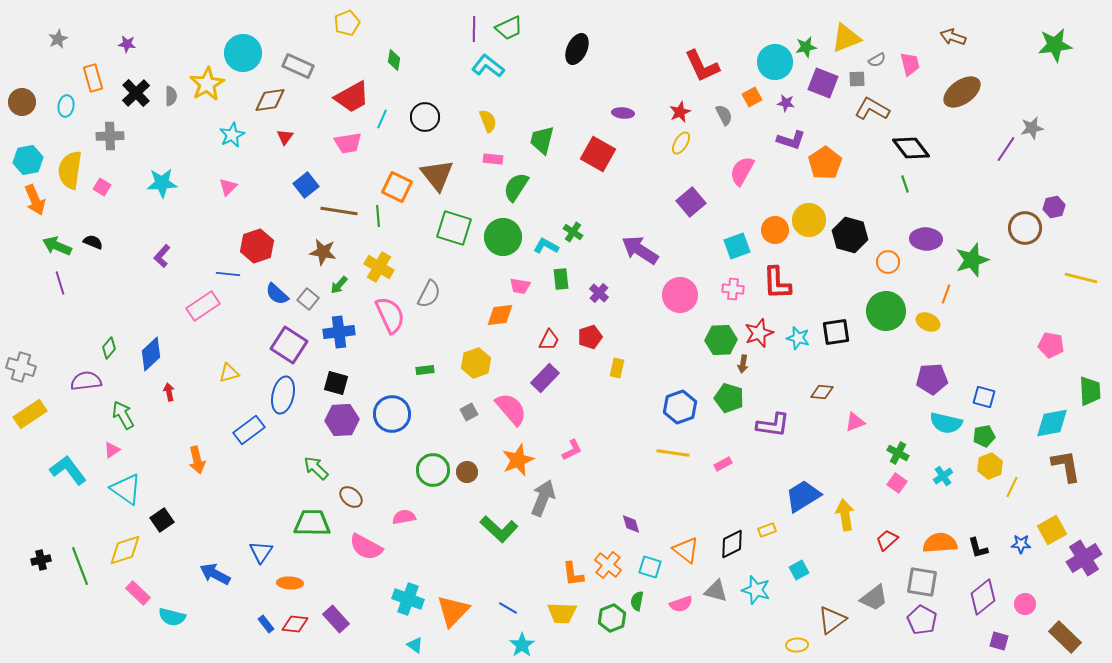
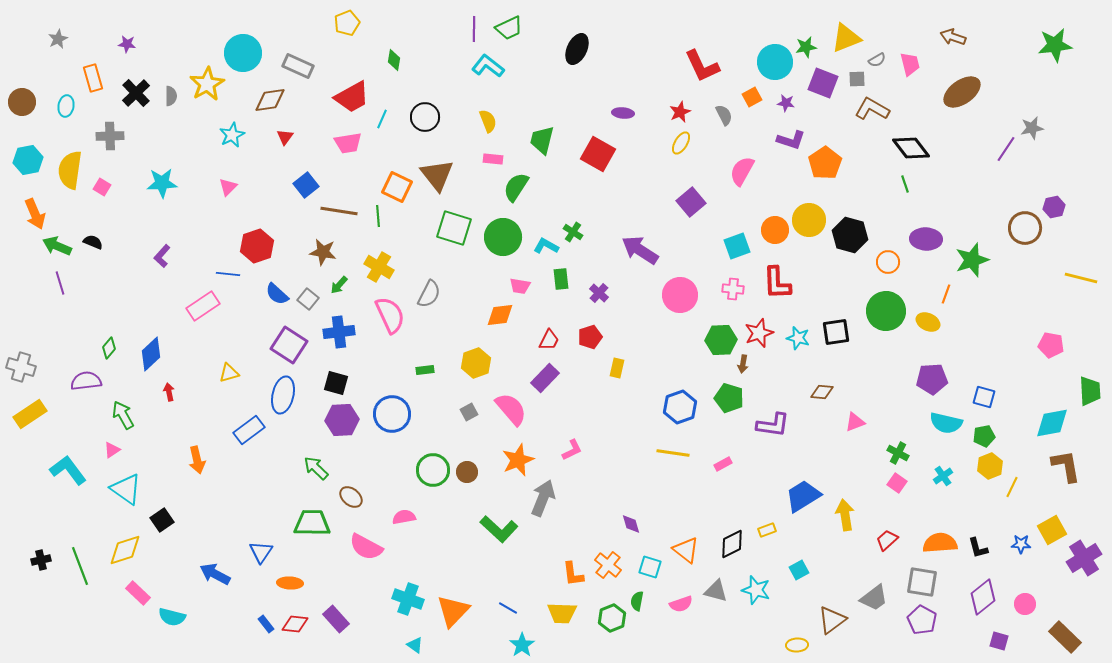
orange arrow at (35, 200): moved 14 px down
